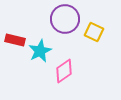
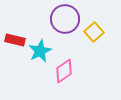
yellow square: rotated 24 degrees clockwise
